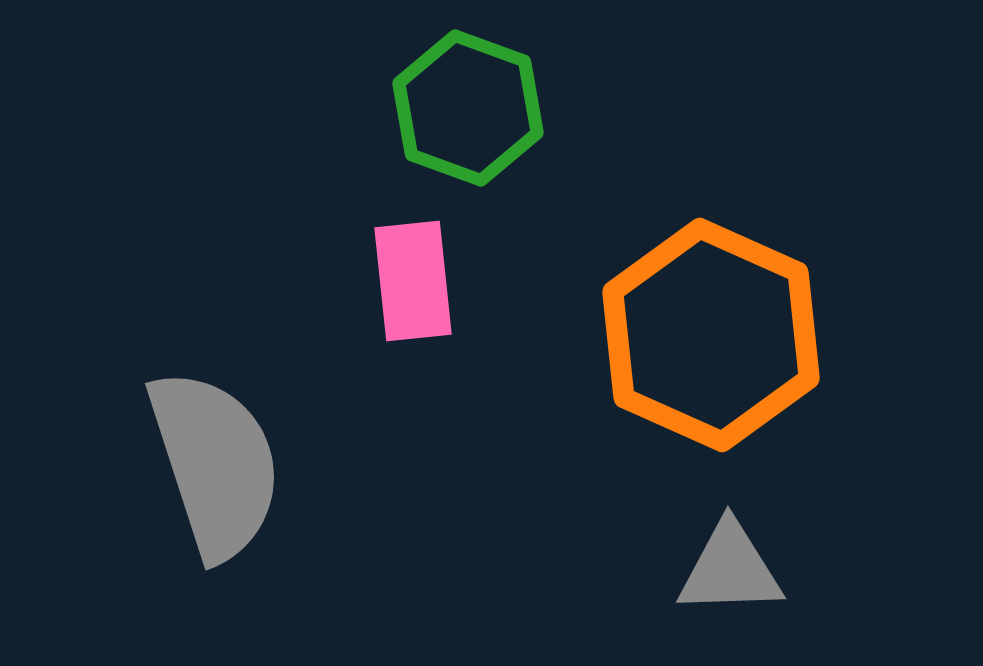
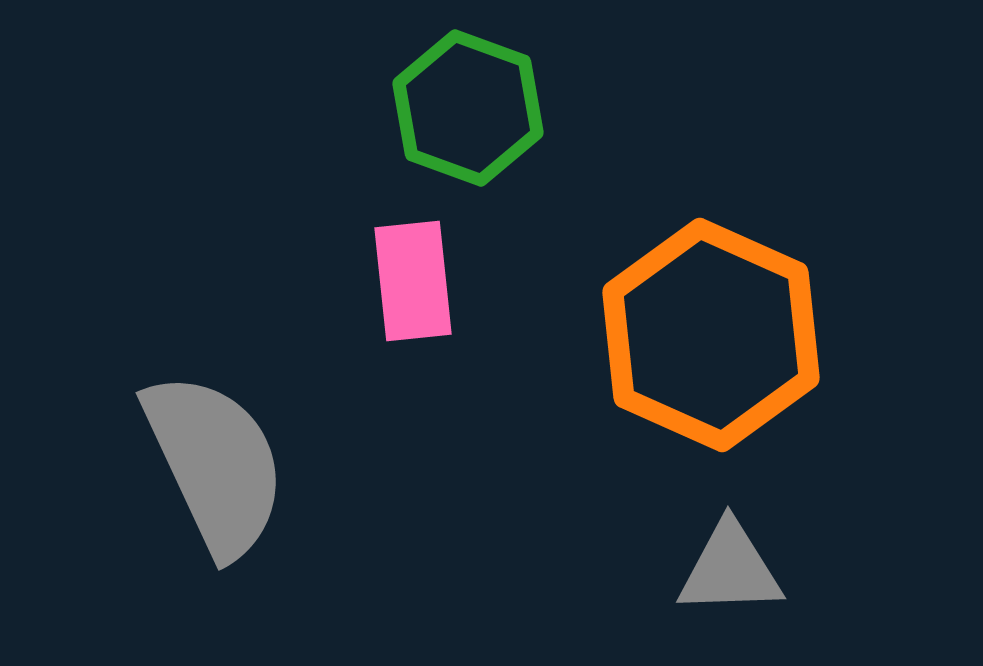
gray semicircle: rotated 7 degrees counterclockwise
